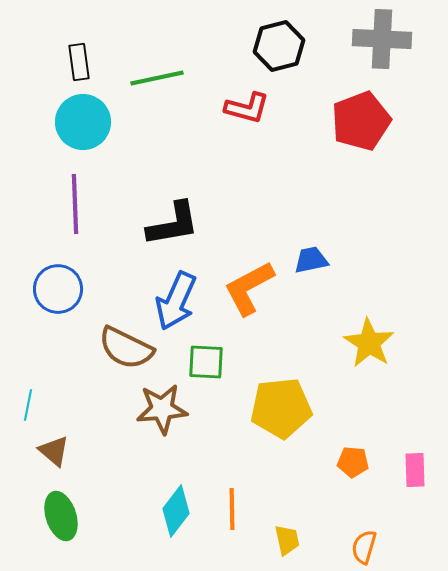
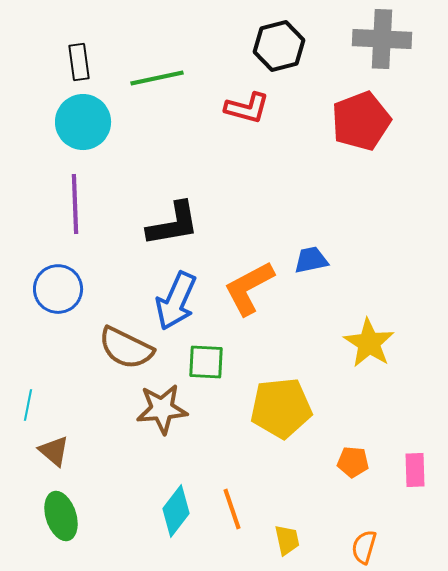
orange line: rotated 18 degrees counterclockwise
